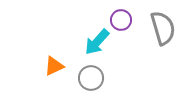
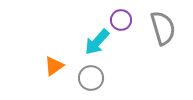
orange triangle: rotated 10 degrees counterclockwise
